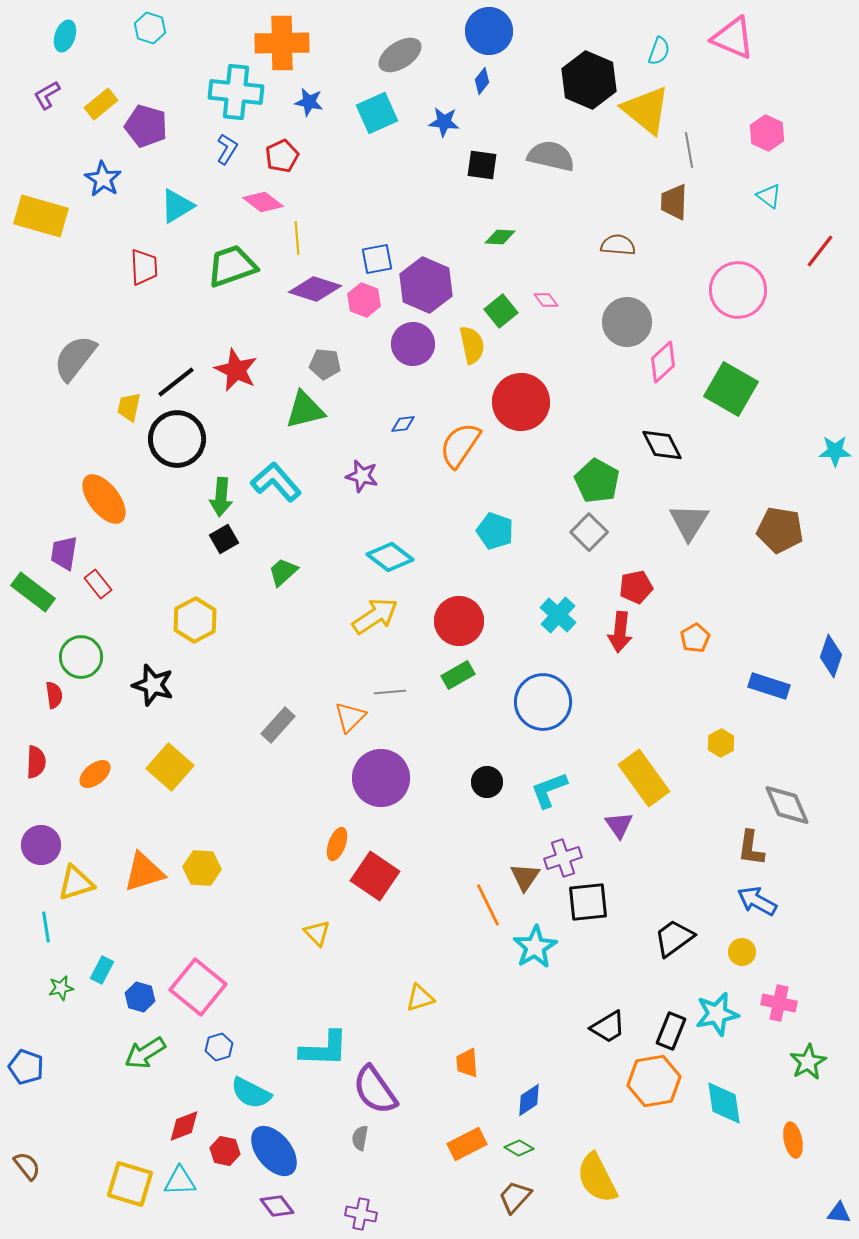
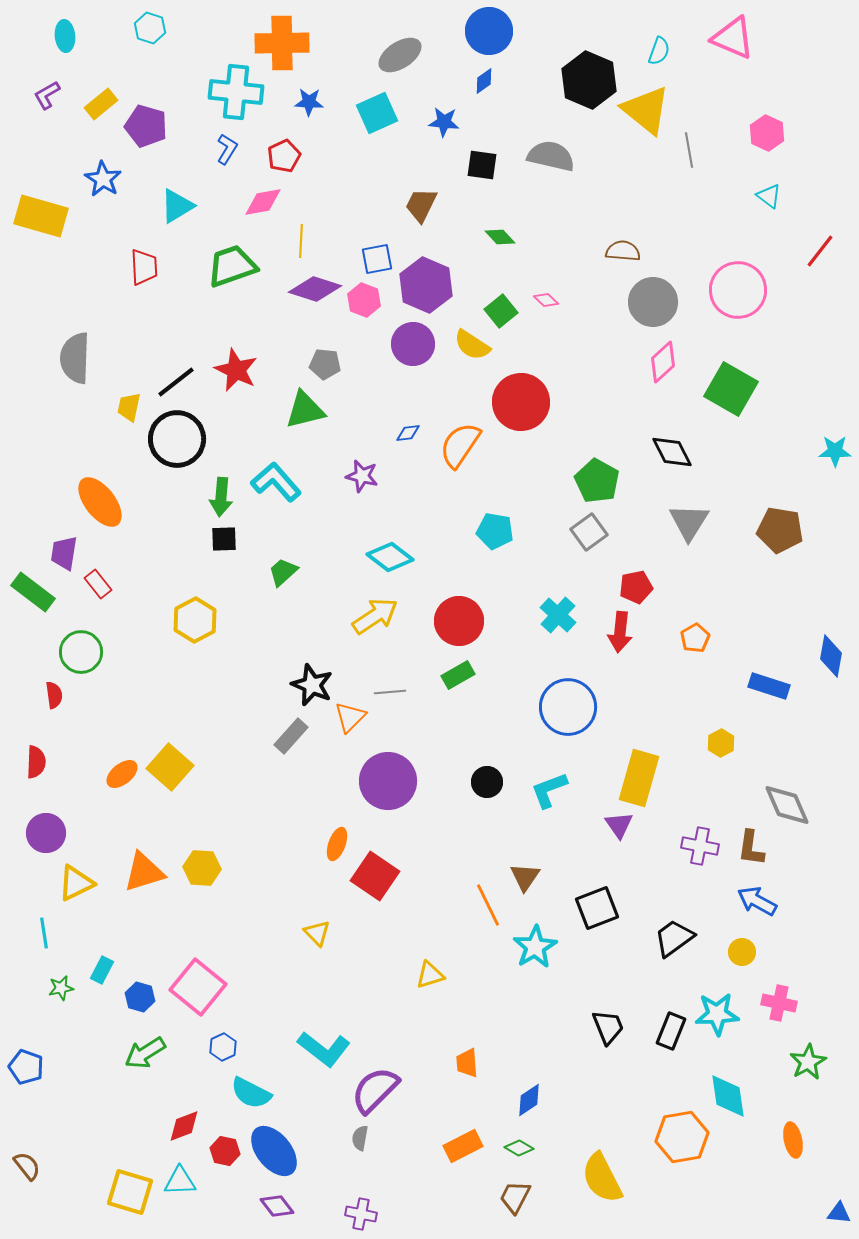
cyan ellipse at (65, 36): rotated 24 degrees counterclockwise
blue diamond at (482, 81): moved 2 px right; rotated 16 degrees clockwise
blue star at (309, 102): rotated 8 degrees counterclockwise
red pentagon at (282, 156): moved 2 px right
pink diamond at (263, 202): rotated 48 degrees counterclockwise
brown trapezoid at (674, 202): moved 253 px left, 3 px down; rotated 24 degrees clockwise
green diamond at (500, 237): rotated 44 degrees clockwise
yellow line at (297, 238): moved 4 px right, 3 px down; rotated 8 degrees clockwise
brown semicircle at (618, 245): moved 5 px right, 6 px down
pink diamond at (546, 300): rotated 10 degrees counterclockwise
gray circle at (627, 322): moved 26 px right, 20 px up
yellow semicircle at (472, 345): rotated 135 degrees clockwise
gray semicircle at (75, 358): rotated 36 degrees counterclockwise
blue diamond at (403, 424): moved 5 px right, 9 px down
black diamond at (662, 445): moved 10 px right, 7 px down
orange ellipse at (104, 499): moved 4 px left, 3 px down
cyan pentagon at (495, 531): rotated 9 degrees counterclockwise
gray square at (589, 532): rotated 9 degrees clockwise
black square at (224, 539): rotated 28 degrees clockwise
blue diamond at (831, 656): rotated 9 degrees counterclockwise
green circle at (81, 657): moved 5 px up
black star at (153, 685): moved 159 px right; rotated 6 degrees clockwise
blue circle at (543, 702): moved 25 px right, 5 px down
gray rectangle at (278, 725): moved 13 px right, 11 px down
orange ellipse at (95, 774): moved 27 px right
purple circle at (381, 778): moved 7 px right, 3 px down
yellow rectangle at (644, 778): moved 5 px left; rotated 52 degrees clockwise
purple circle at (41, 845): moved 5 px right, 12 px up
purple cross at (563, 858): moved 137 px right, 12 px up; rotated 30 degrees clockwise
yellow triangle at (76, 883): rotated 9 degrees counterclockwise
black square at (588, 902): moved 9 px right, 6 px down; rotated 15 degrees counterclockwise
cyan line at (46, 927): moved 2 px left, 6 px down
yellow triangle at (420, 998): moved 10 px right, 23 px up
cyan star at (717, 1014): rotated 9 degrees clockwise
black trapezoid at (608, 1027): rotated 81 degrees counterclockwise
blue hexagon at (219, 1047): moved 4 px right; rotated 8 degrees counterclockwise
cyan L-shape at (324, 1049): rotated 36 degrees clockwise
orange hexagon at (654, 1081): moved 28 px right, 56 px down
purple semicircle at (375, 1090): rotated 80 degrees clockwise
cyan diamond at (724, 1103): moved 4 px right, 7 px up
orange rectangle at (467, 1144): moved 4 px left, 2 px down
yellow semicircle at (597, 1178): moved 5 px right
yellow square at (130, 1184): moved 8 px down
brown trapezoid at (515, 1197): rotated 15 degrees counterclockwise
